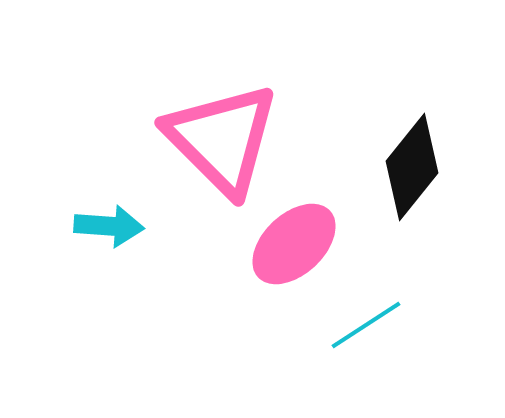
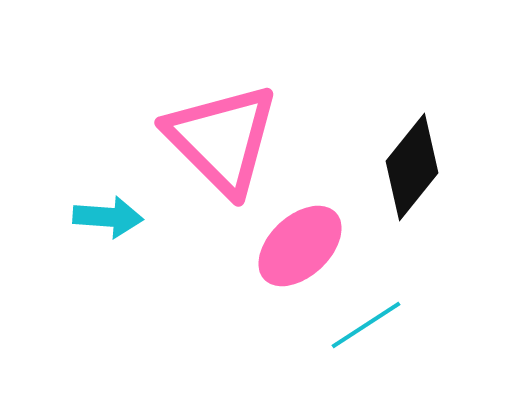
cyan arrow: moved 1 px left, 9 px up
pink ellipse: moved 6 px right, 2 px down
